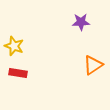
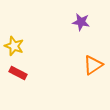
purple star: rotated 12 degrees clockwise
red rectangle: rotated 18 degrees clockwise
